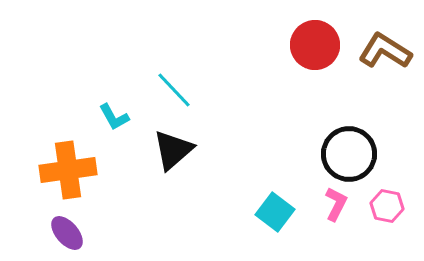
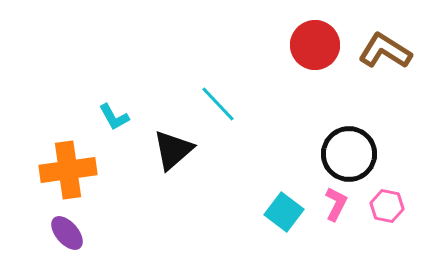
cyan line: moved 44 px right, 14 px down
cyan square: moved 9 px right
